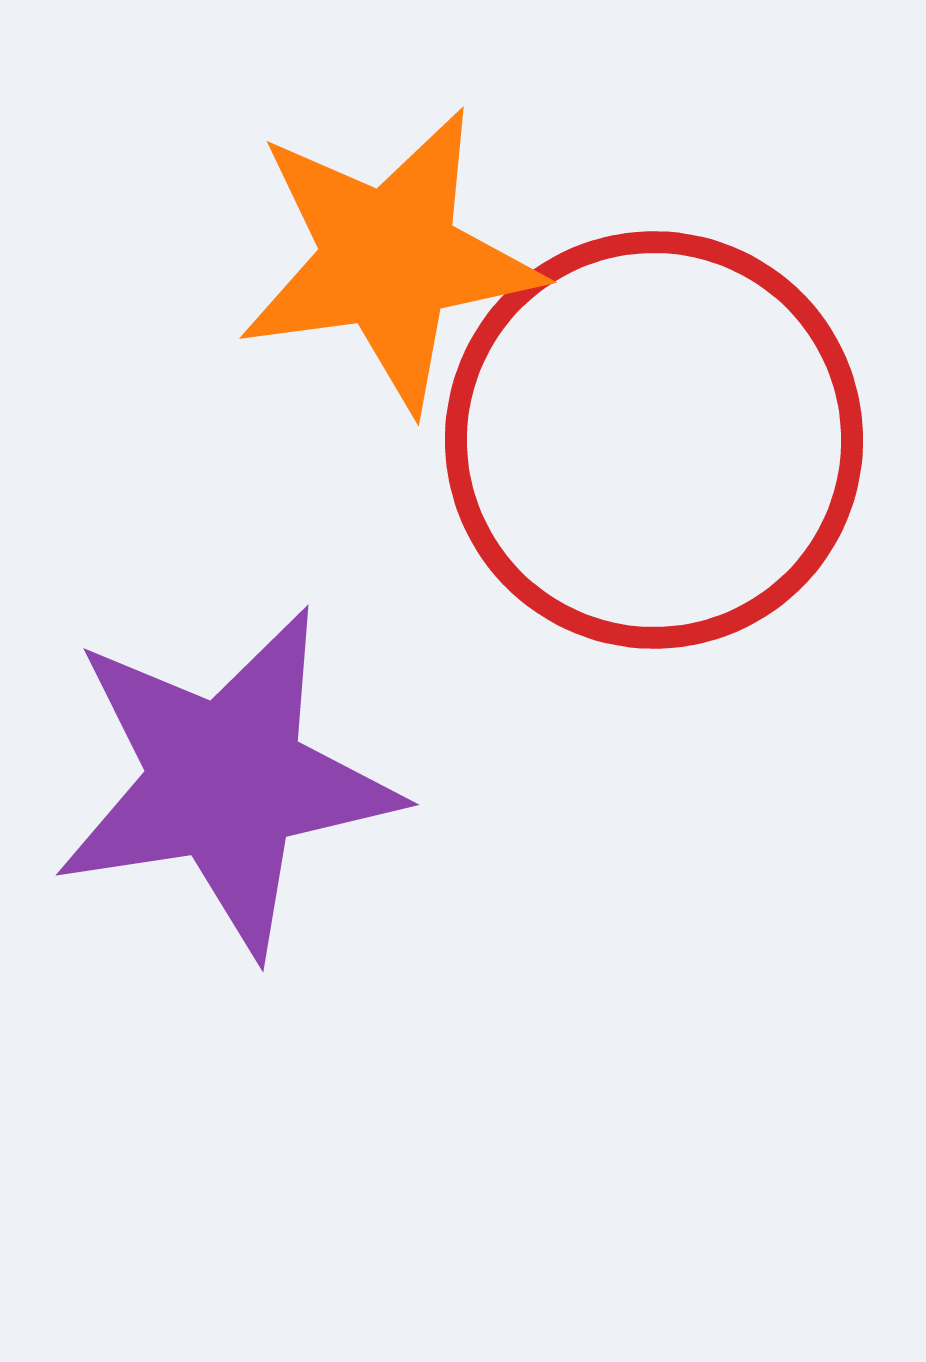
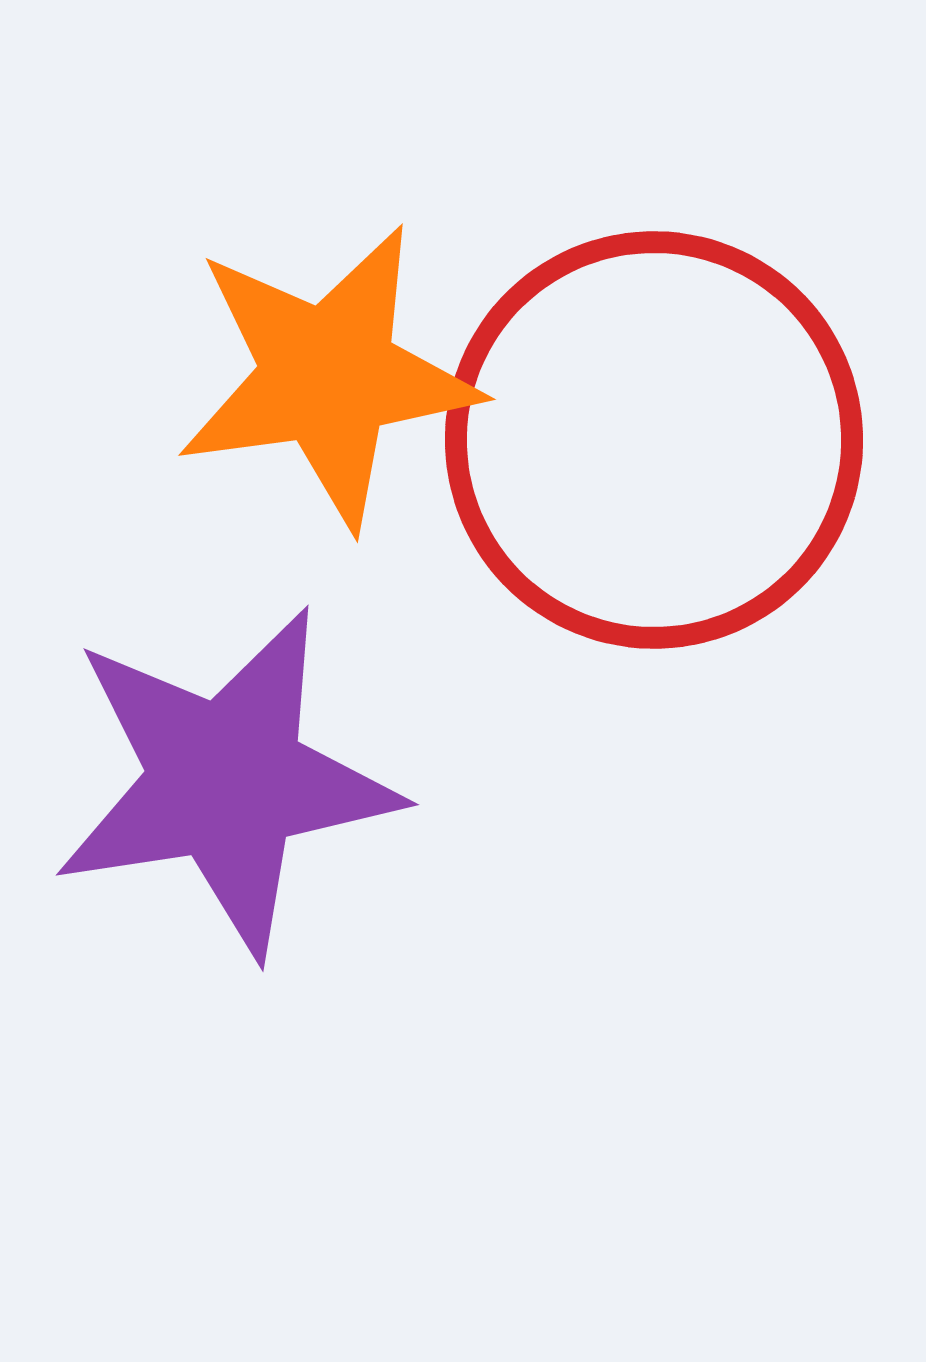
orange star: moved 61 px left, 117 px down
